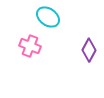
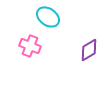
purple diamond: rotated 30 degrees clockwise
